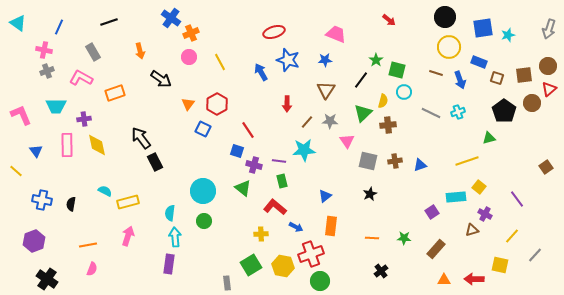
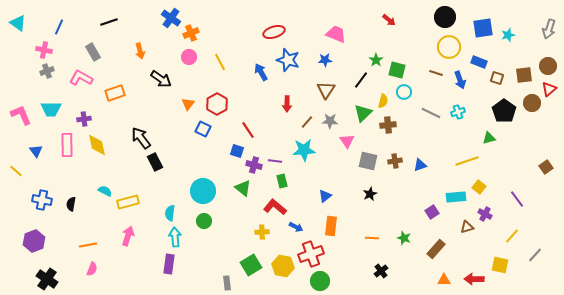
cyan trapezoid at (56, 106): moved 5 px left, 3 px down
purple line at (279, 161): moved 4 px left
brown triangle at (472, 230): moved 5 px left, 3 px up
yellow cross at (261, 234): moved 1 px right, 2 px up
green star at (404, 238): rotated 16 degrees clockwise
